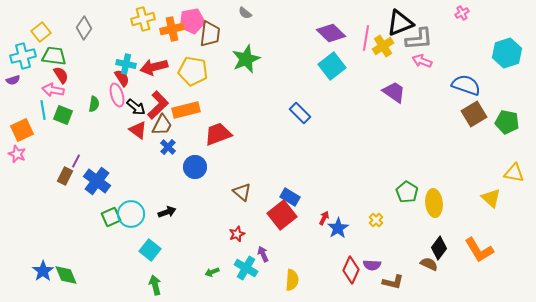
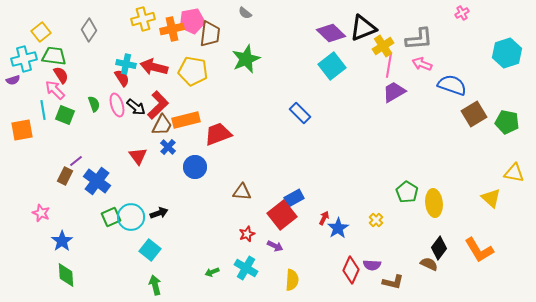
black triangle at (400, 23): moved 37 px left, 5 px down
gray diamond at (84, 28): moved 5 px right, 2 px down
pink line at (366, 38): moved 23 px right, 27 px down
cyan cross at (23, 56): moved 1 px right, 3 px down
pink arrow at (422, 61): moved 3 px down
red arrow at (154, 67): rotated 28 degrees clockwise
blue semicircle at (466, 85): moved 14 px left
pink arrow at (53, 90): moved 2 px right; rotated 35 degrees clockwise
purple trapezoid at (394, 92): rotated 65 degrees counterclockwise
pink ellipse at (117, 95): moved 10 px down
green semicircle at (94, 104): rotated 28 degrees counterclockwise
orange rectangle at (186, 110): moved 10 px down
green square at (63, 115): moved 2 px right
orange square at (22, 130): rotated 15 degrees clockwise
red triangle at (138, 130): moved 26 px down; rotated 18 degrees clockwise
pink star at (17, 154): moved 24 px right, 59 px down
purple line at (76, 161): rotated 24 degrees clockwise
brown triangle at (242, 192): rotated 36 degrees counterclockwise
blue rectangle at (290, 197): moved 4 px right, 1 px down; rotated 60 degrees counterclockwise
black arrow at (167, 212): moved 8 px left, 1 px down
cyan circle at (131, 214): moved 3 px down
red star at (237, 234): moved 10 px right
purple arrow at (263, 254): moved 12 px right, 8 px up; rotated 140 degrees clockwise
blue star at (43, 271): moved 19 px right, 30 px up
green diamond at (66, 275): rotated 20 degrees clockwise
